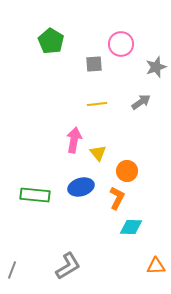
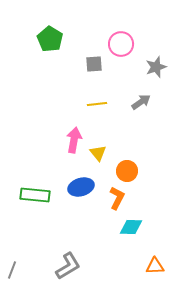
green pentagon: moved 1 px left, 2 px up
orange triangle: moved 1 px left
